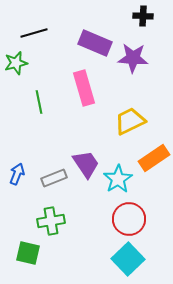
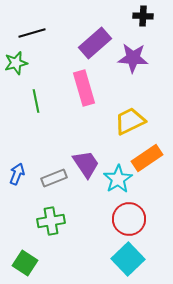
black line: moved 2 px left
purple rectangle: rotated 64 degrees counterclockwise
green line: moved 3 px left, 1 px up
orange rectangle: moved 7 px left
green square: moved 3 px left, 10 px down; rotated 20 degrees clockwise
